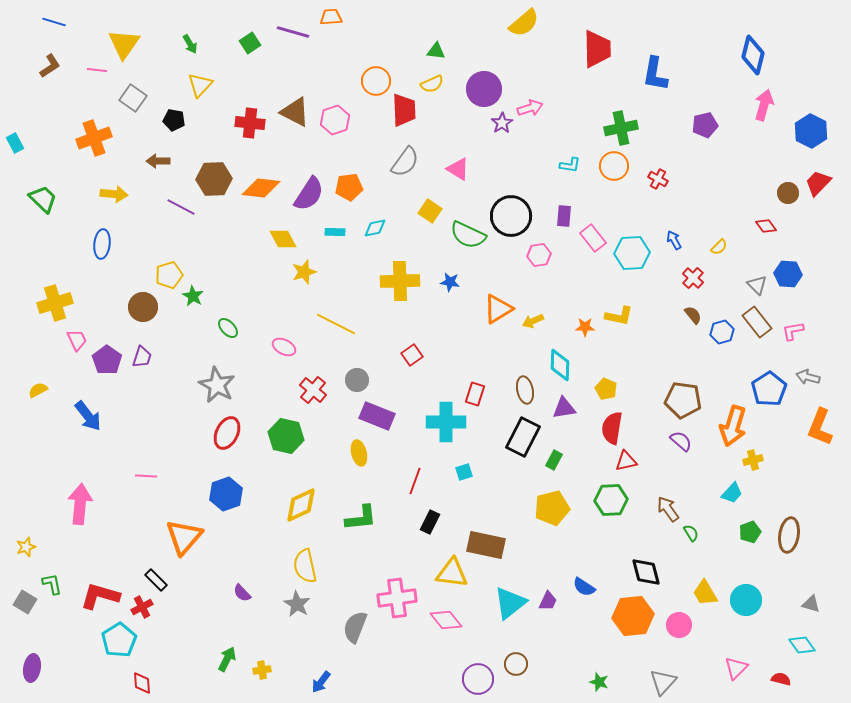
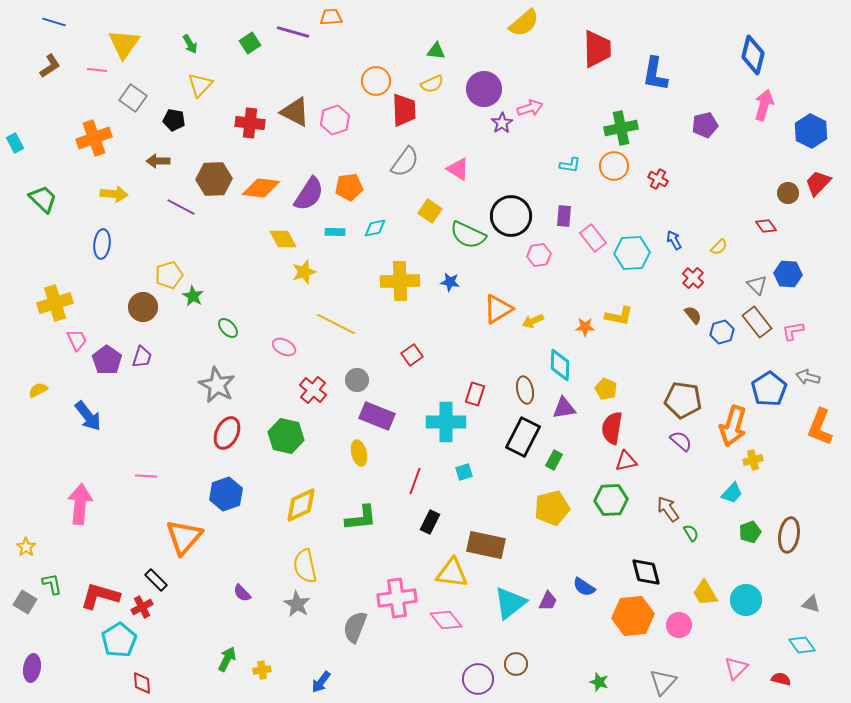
yellow star at (26, 547): rotated 18 degrees counterclockwise
